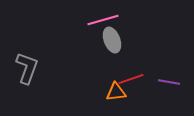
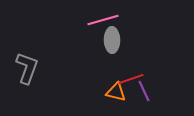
gray ellipse: rotated 20 degrees clockwise
purple line: moved 25 px left, 9 px down; rotated 55 degrees clockwise
orange triangle: rotated 20 degrees clockwise
